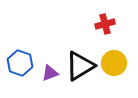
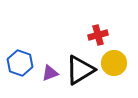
red cross: moved 7 px left, 11 px down
black triangle: moved 4 px down
